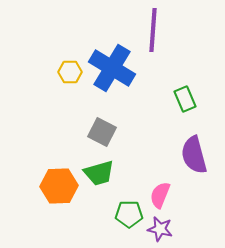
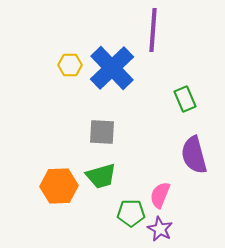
blue cross: rotated 15 degrees clockwise
yellow hexagon: moved 7 px up
gray square: rotated 24 degrees counterclockwise
green trapezoid: moved 2 px right, 3 px down
green pentagon: moved 2 px right, 1 px up
purple star: rotated 15 degrees clockwise
